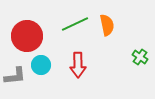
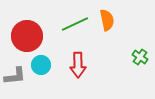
orange semicircle: moved 5 px up
